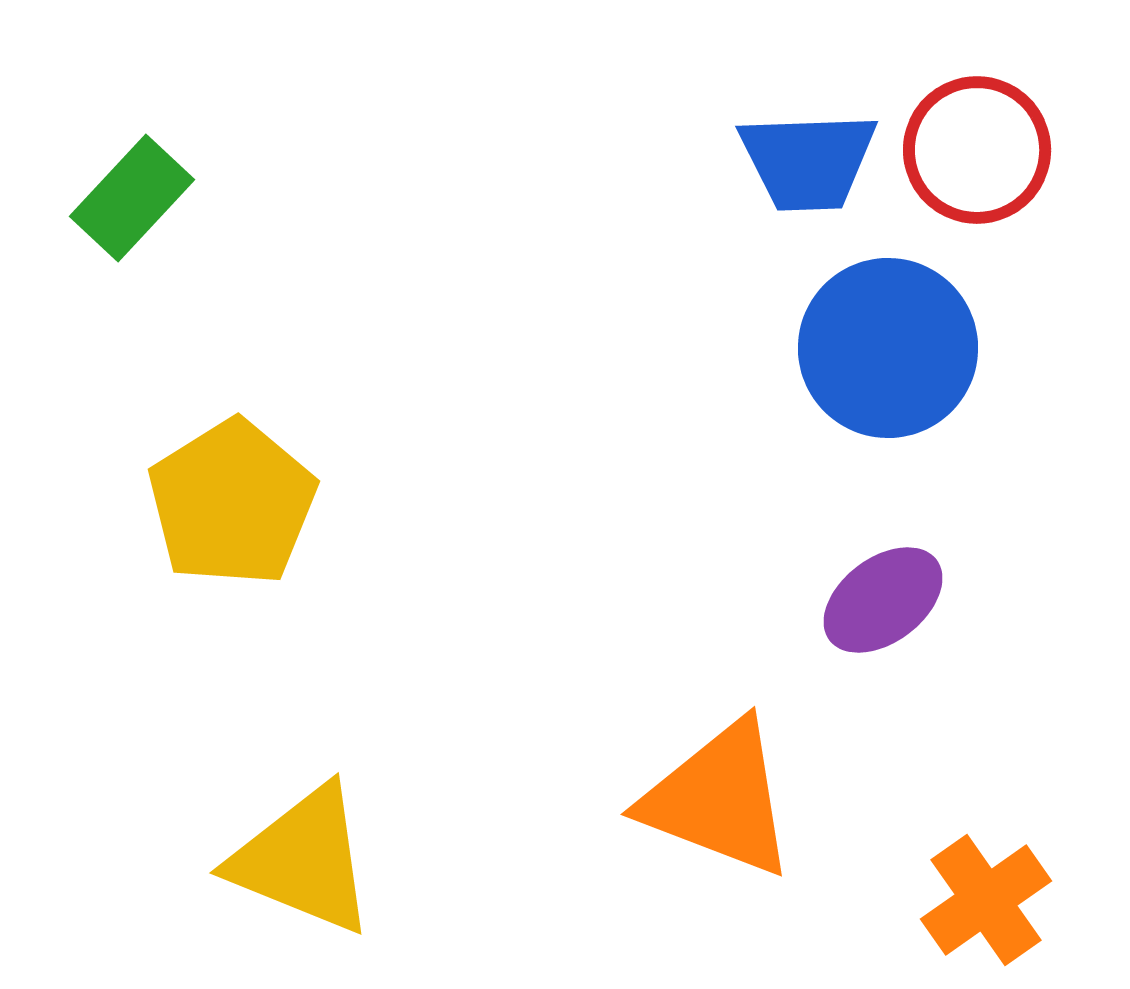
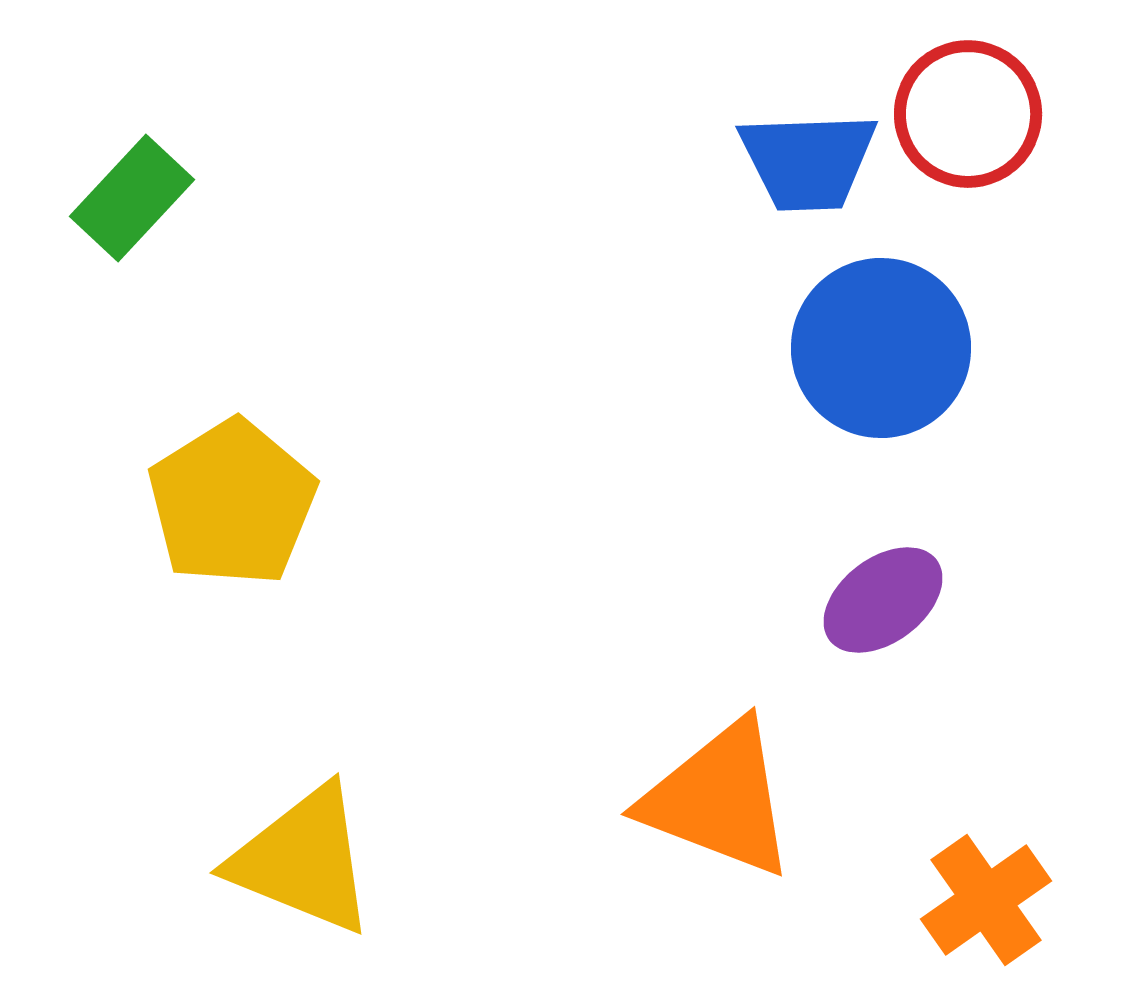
red circle: moved 9 px left, 36 px up
blue circle: moved 7 px left
